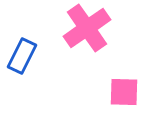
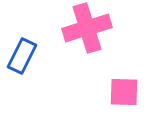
pink cross: rotated 18 degrees clockwise
